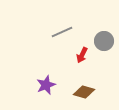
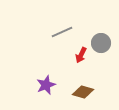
gray circle: moved 3 px left, 2 px down
red arrow: moved 1 px left
brown diamond: moved 1 px left
